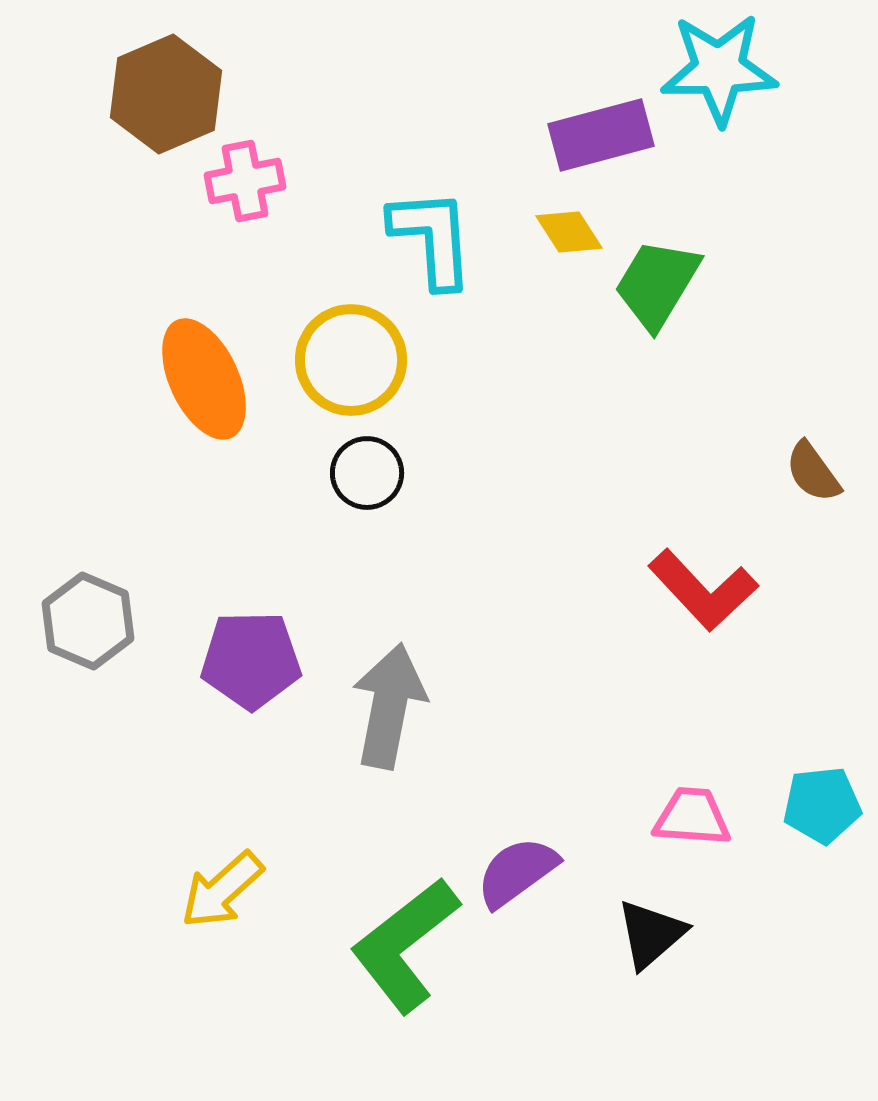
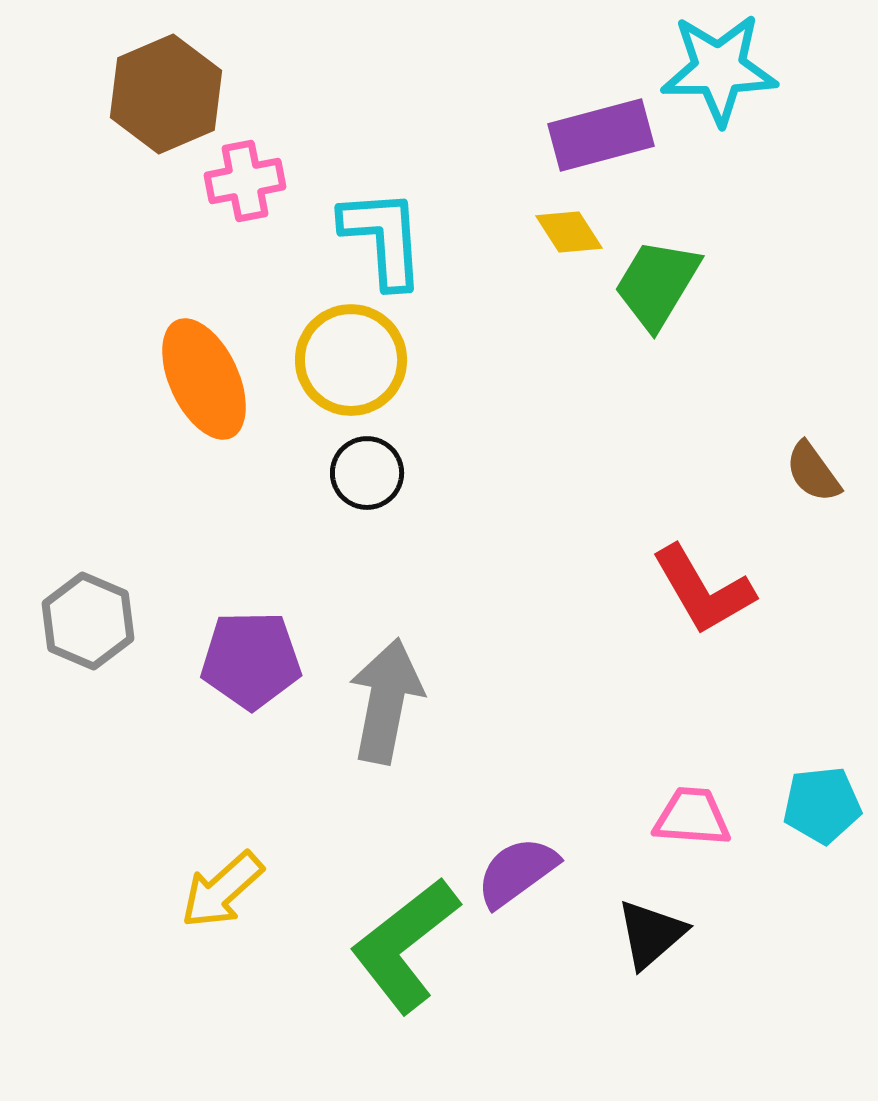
cyan L-shape: moved 49 px left
red L-shape: rotated 13 degrees clockwise
gray arrow: moved 3 px left, 5 px up
